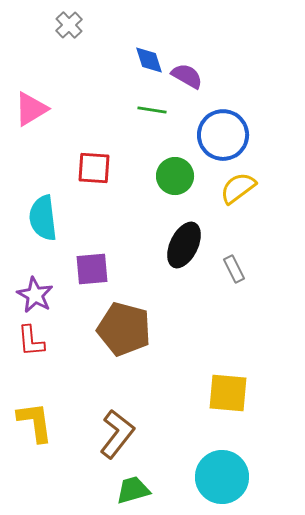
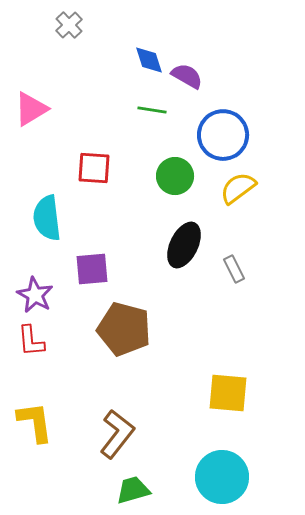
cyan semicircle: moved 4 px right
